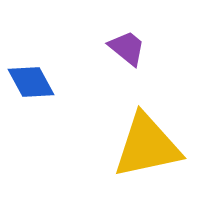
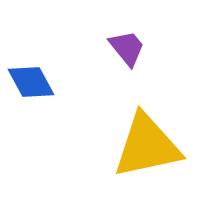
purple trapezoid: rotated 12 degrees clockwise
